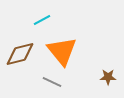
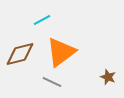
orange triangle: moved 1 px left, 1 px down; rotated 32 degrees clockwise
brown star: rotated 21 degrees clockwise
